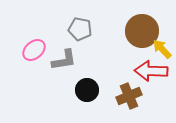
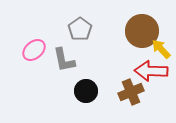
gray pentagon: rotated 25 degrees clockwise
yellow arrow: moved 1 px left
gray L-shape: rotated 88 degrees clockwise
black circle: moved 1 px left, 1 px down
brown cross: moved 2 px right, 4 px up
